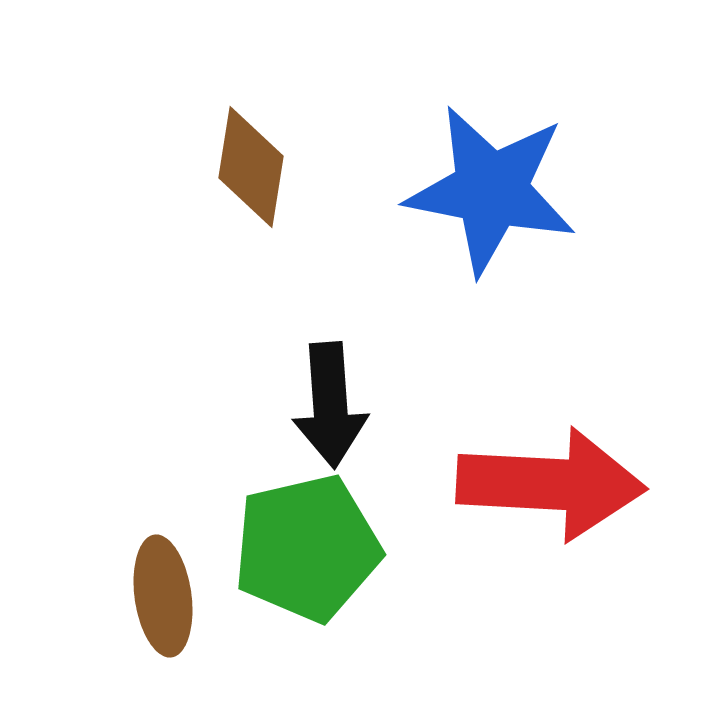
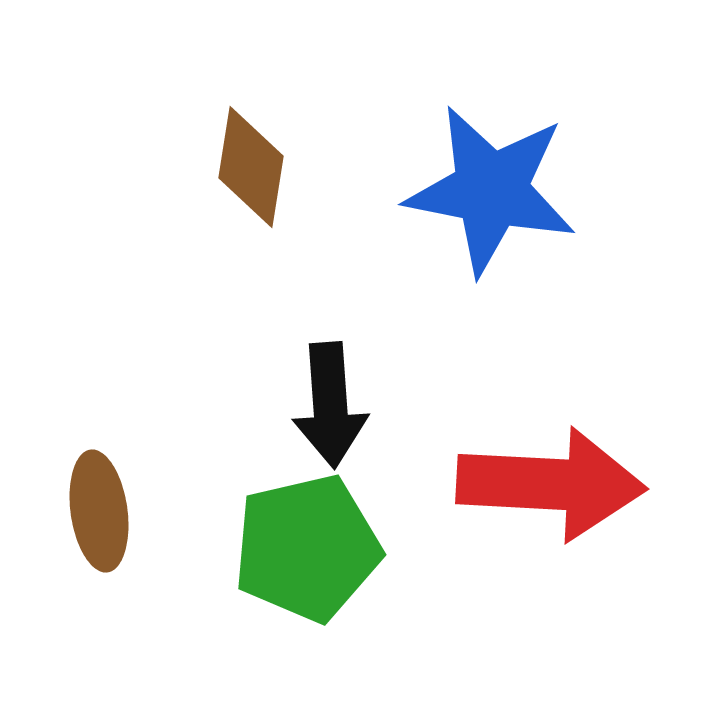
brown ellipse: moved 64 px left, 85 px up
